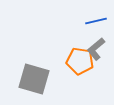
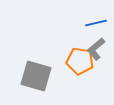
blue line: moved 2 px down
gray square: moved 2 px right, 3 px up
